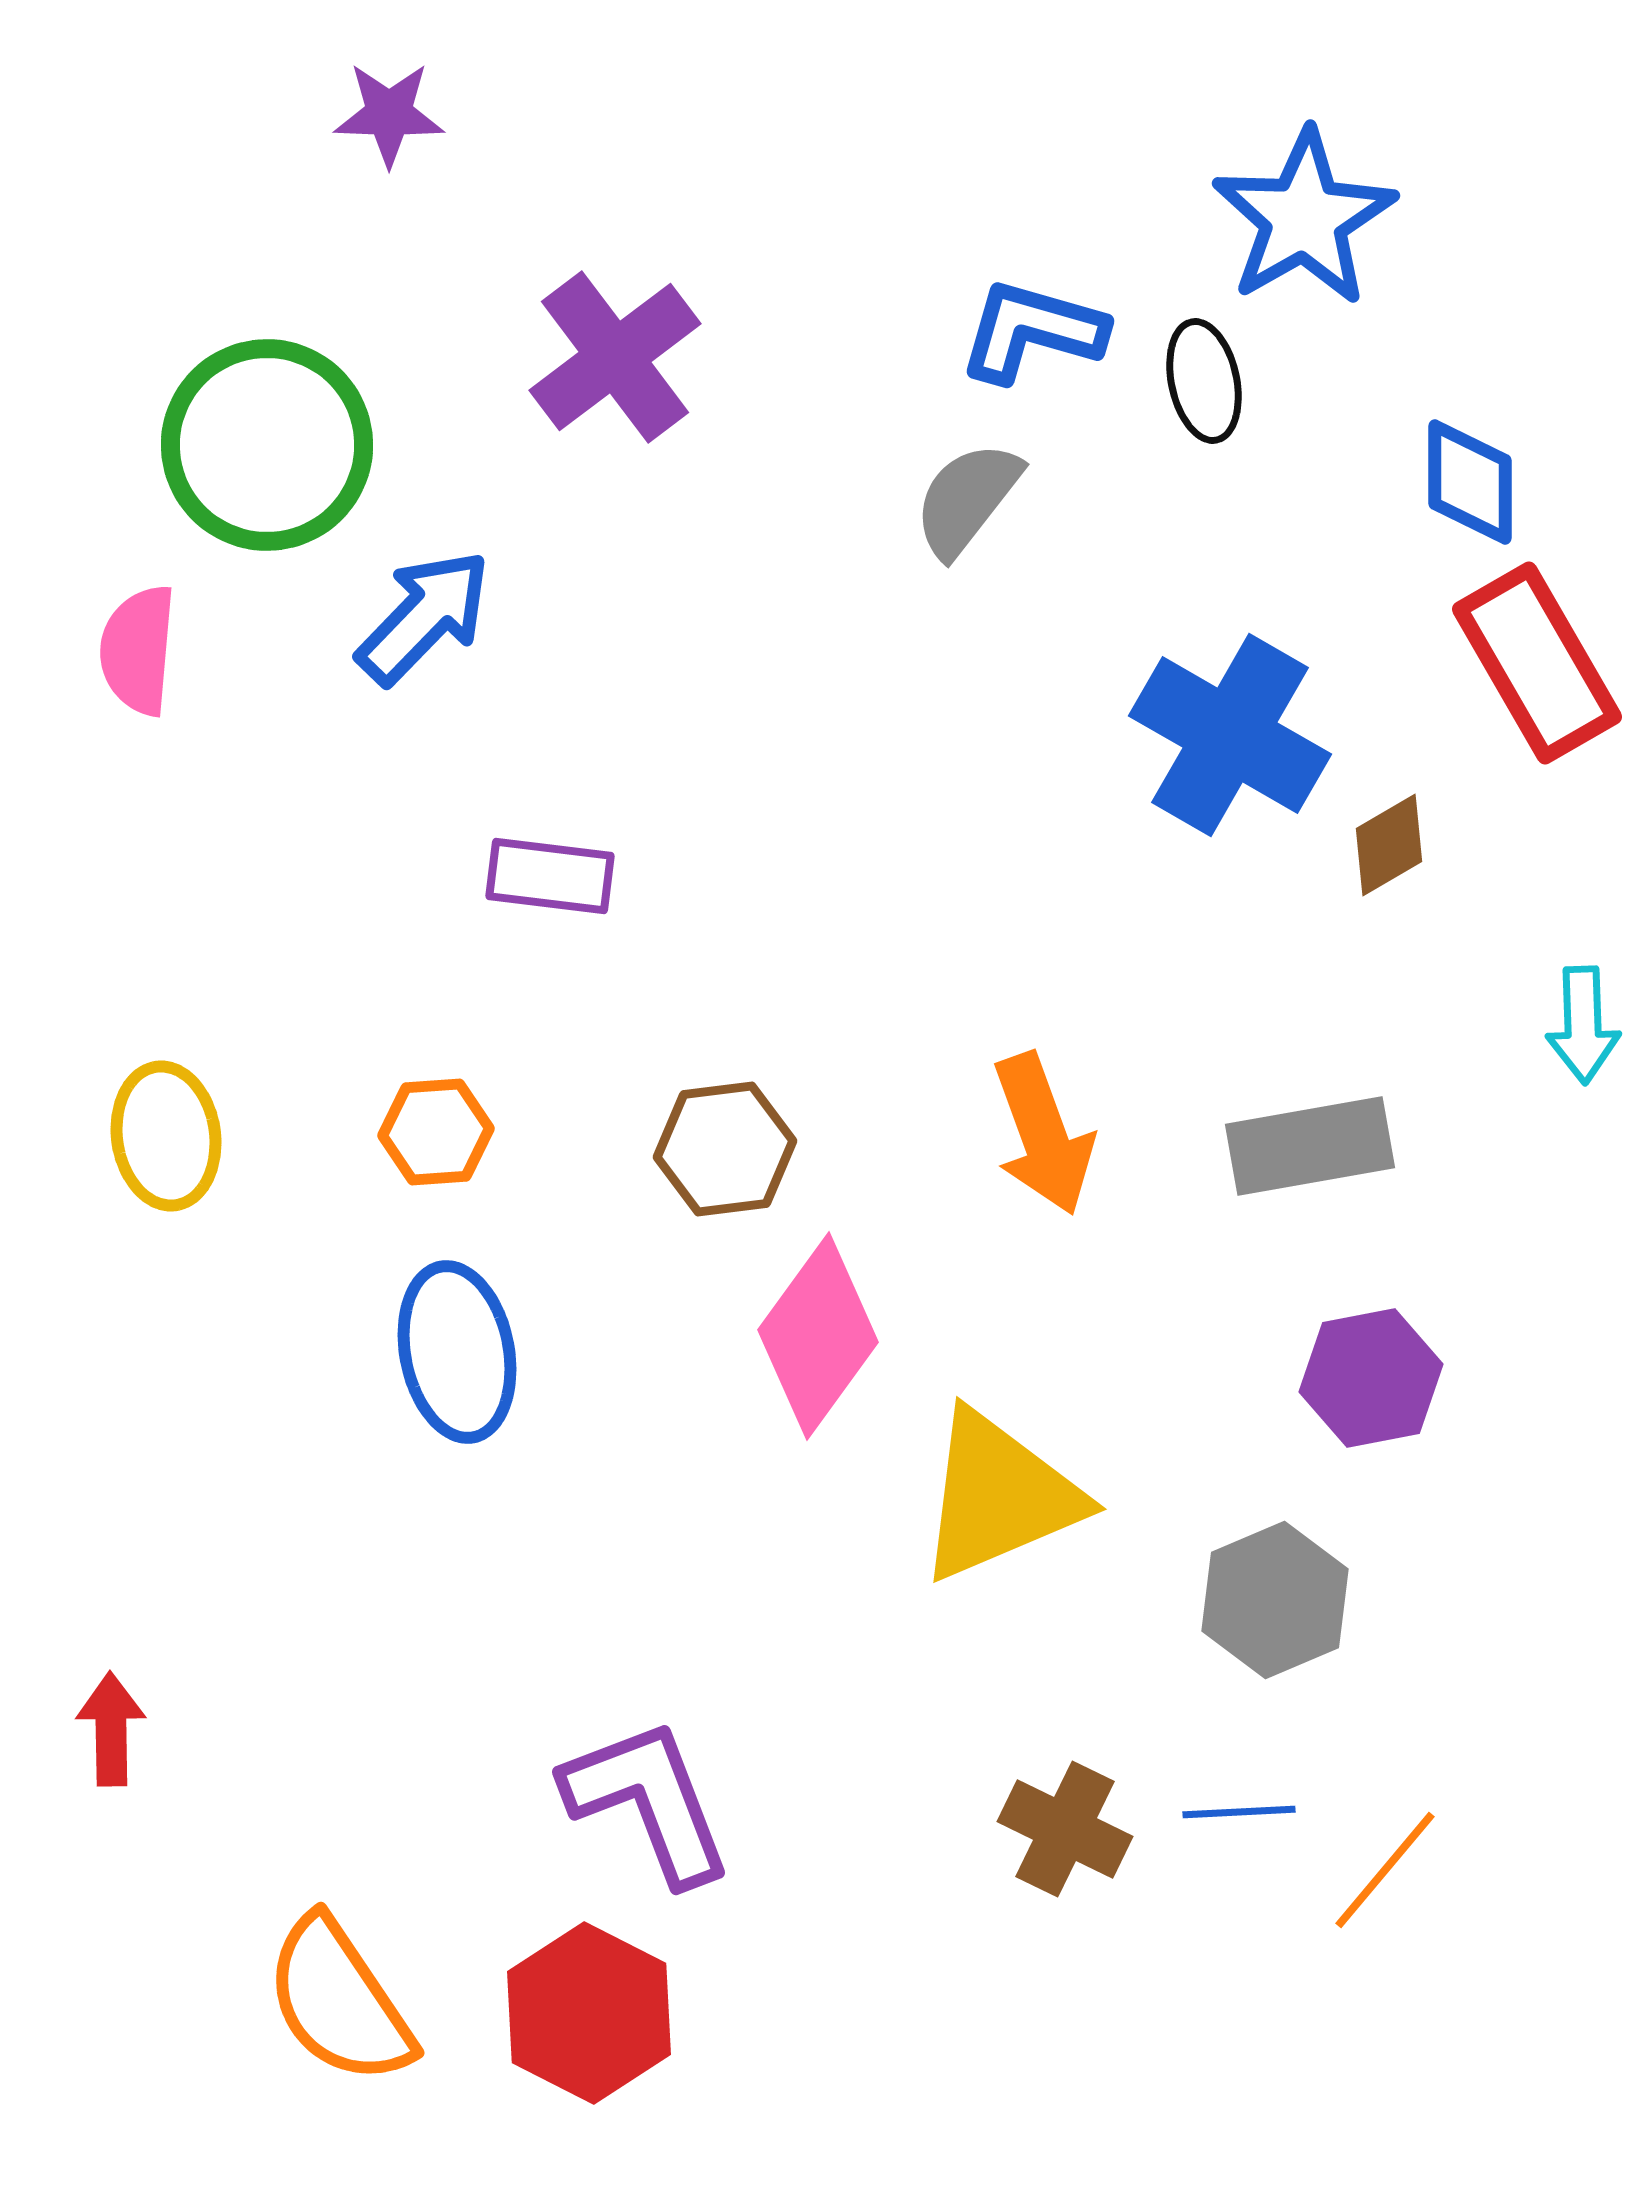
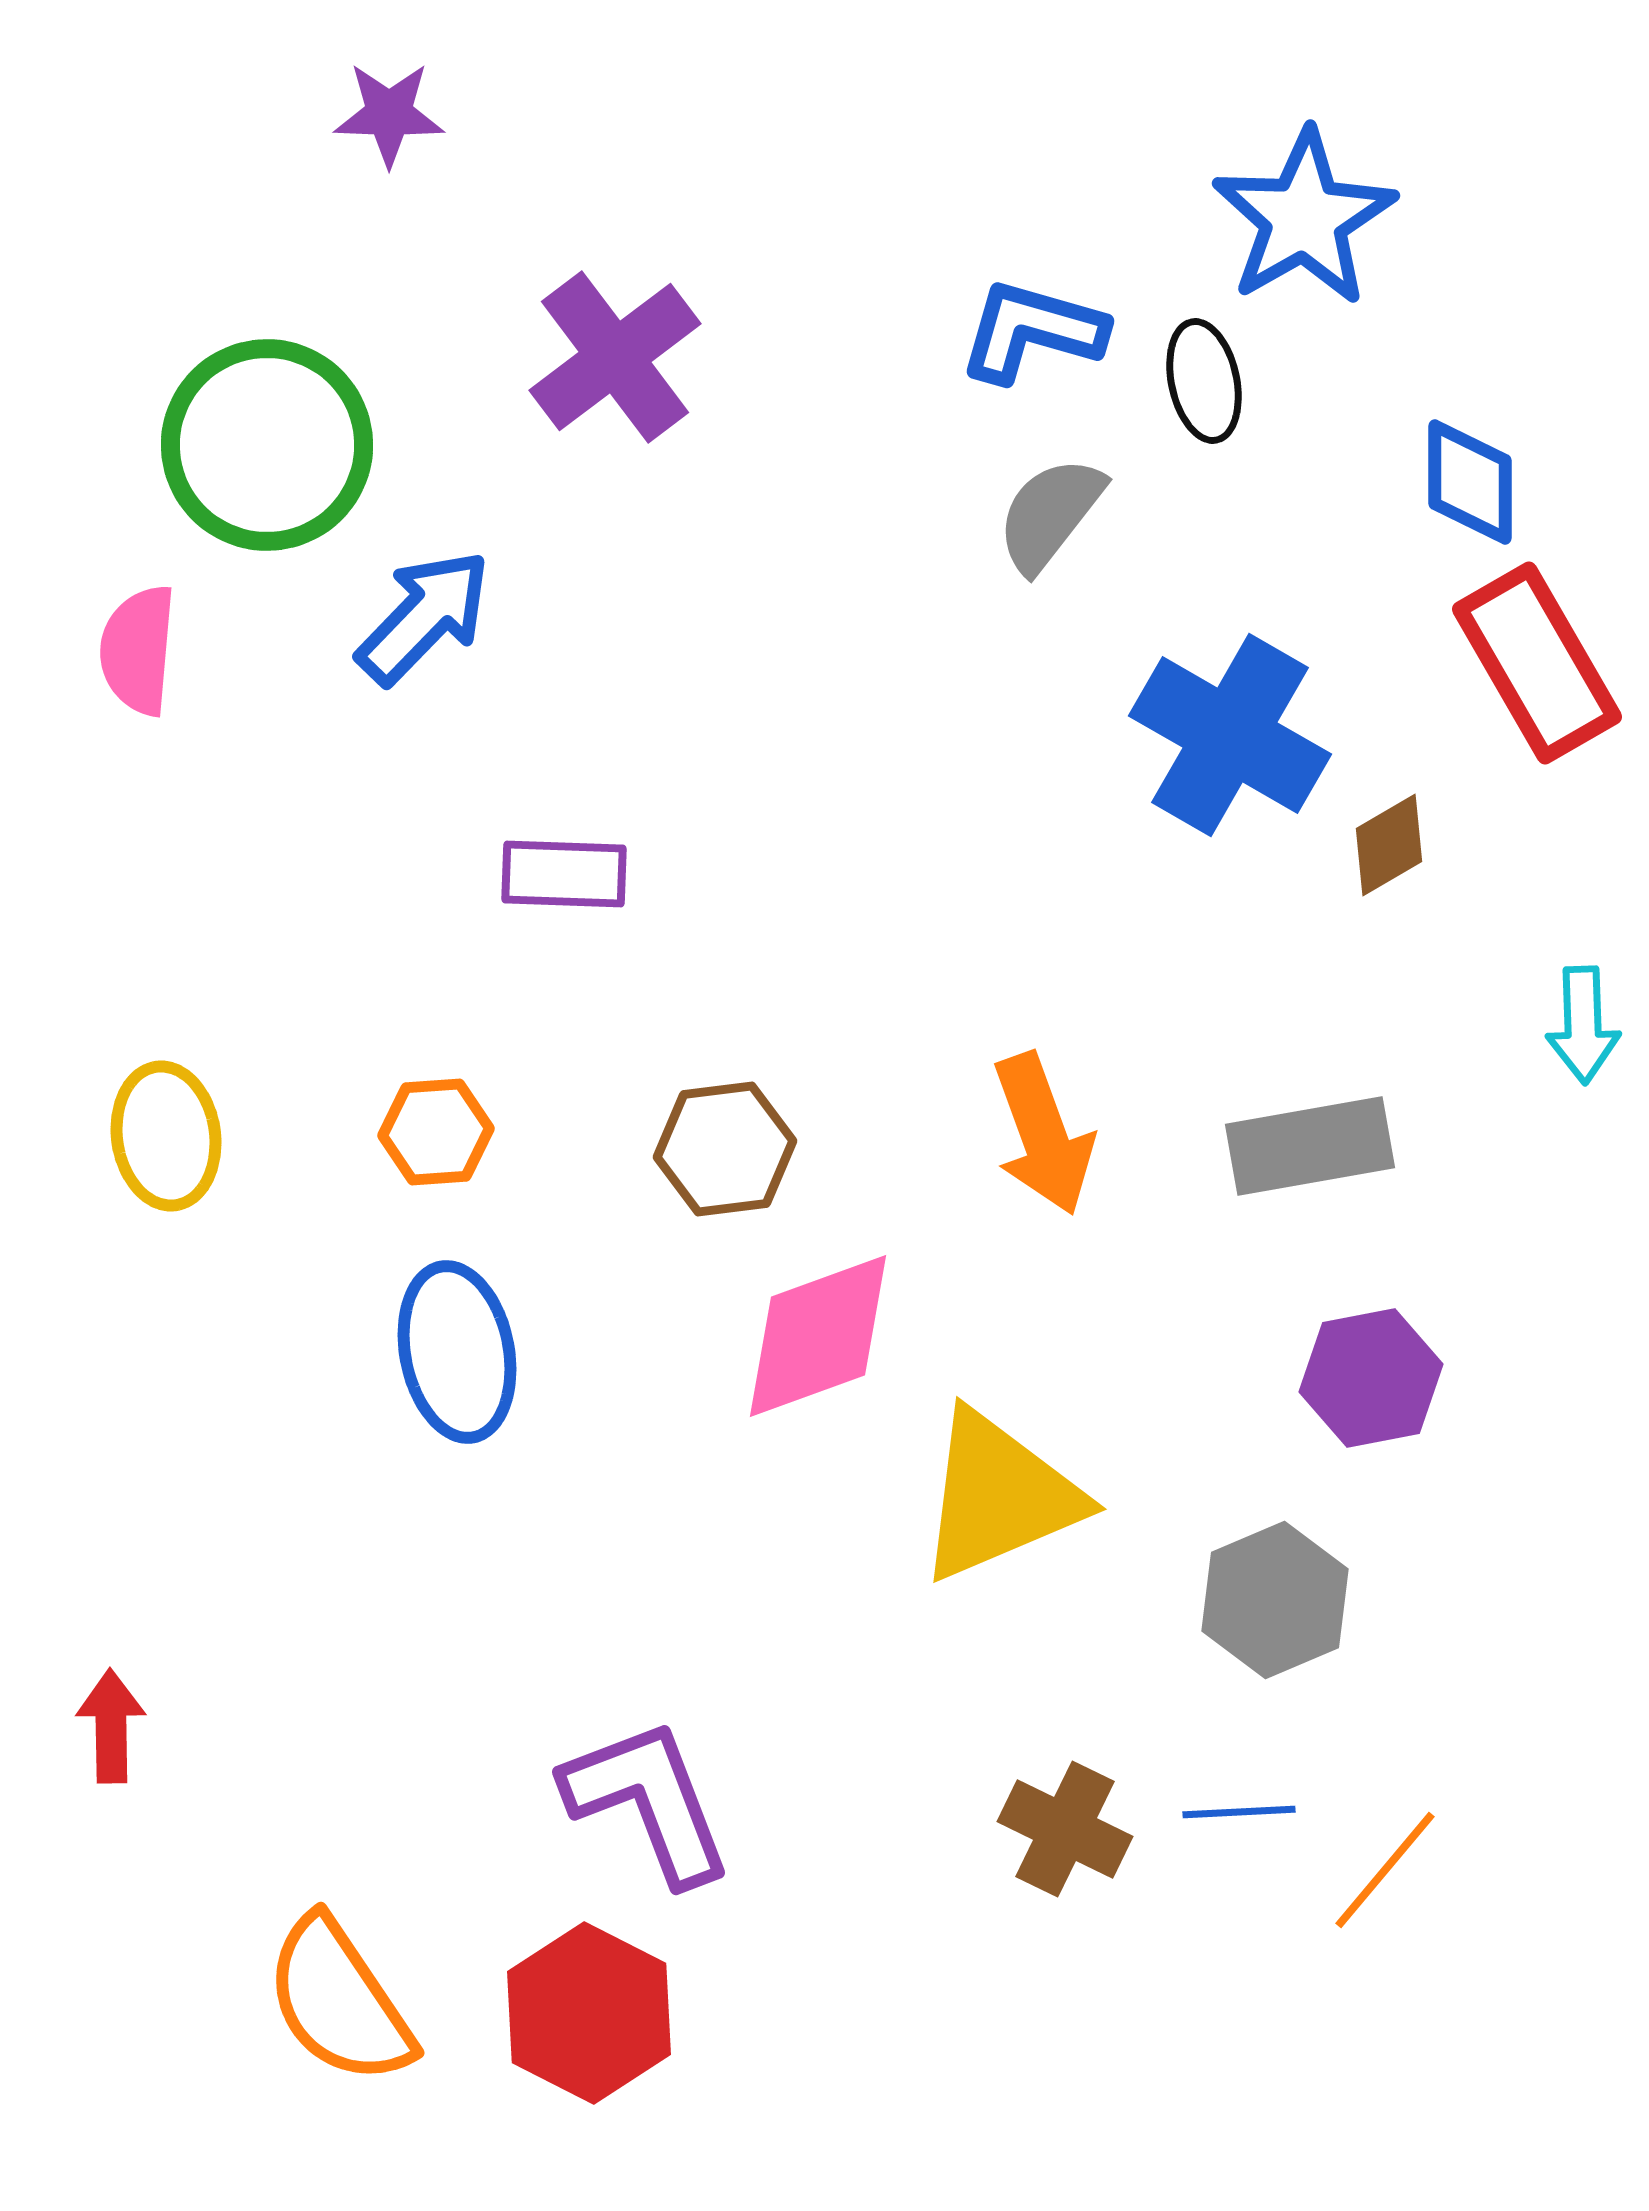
gray semicircle: moved 83 px right, 15 px down
purple rectangle: moved 14 px right, 2 px up; rotated 5 degrees counterclockwise
pink diamond: rotated 34 degrees clockwise
red arrow: moved 3 px up
